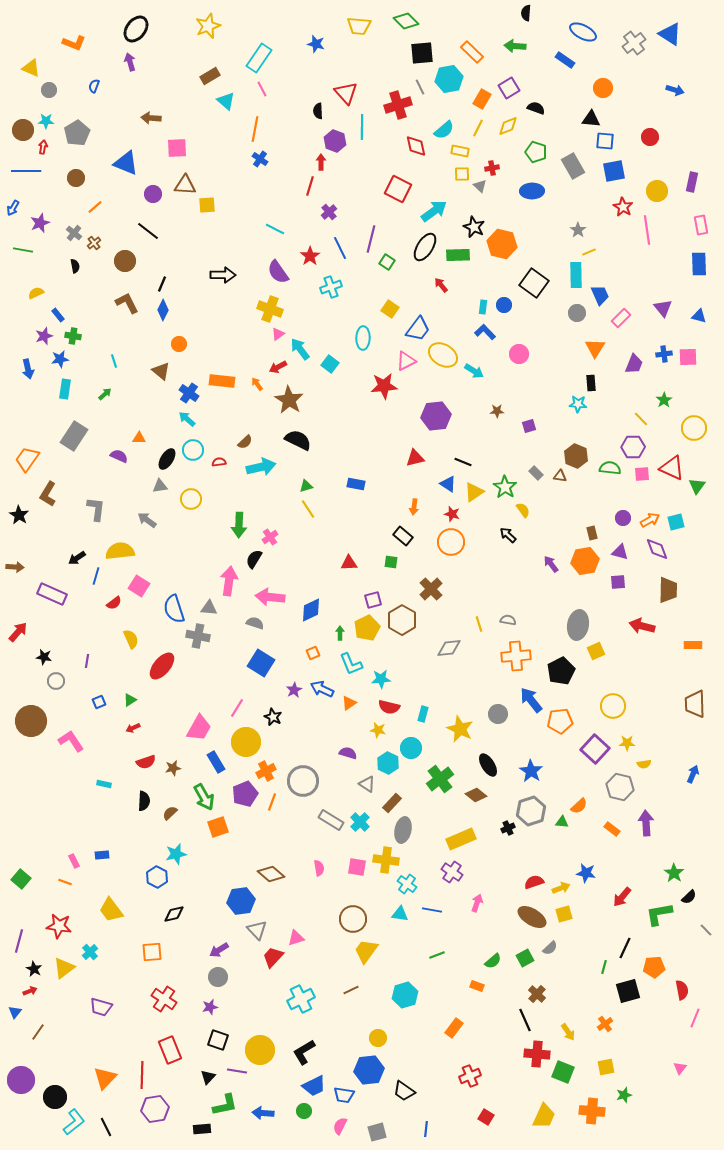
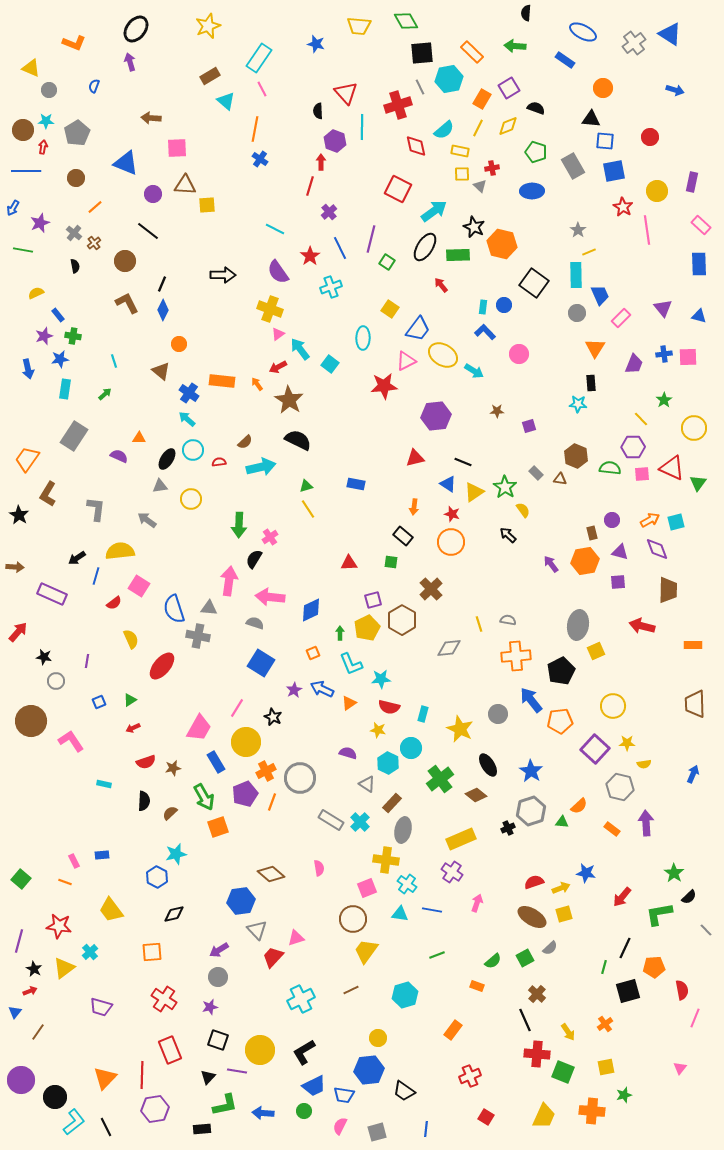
green diamond at (406, 21): rotated 15 degrees clockwise
pink rectangle at (701, 225): rotated 36 degrees counterclockwise
brown triangle at (560, 476): moved 3 px down
green triangle at (697, 486): moved 1 px right, 3 px up
purple circle at (623, 518): moved 11 px left, 2 px down
gray circle at (303, 781): moved 3 px left, 3 px up
pink square at (357, 867): moved 10 px right, 21 px down; rotated 30 degrees counterclockwise
orange rectangle at (454, 1028): moved 1 px left, 2 px down
